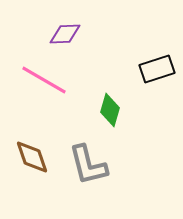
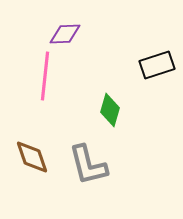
black rectangle: moved 4 px up
pink line: moved 1 px right, 4 px up; rotated 66 degrees clockwise
